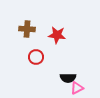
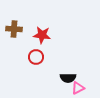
brown cross: moved 13 px left
red star: moved 15 px left
pink triangle: moved 1 px right
